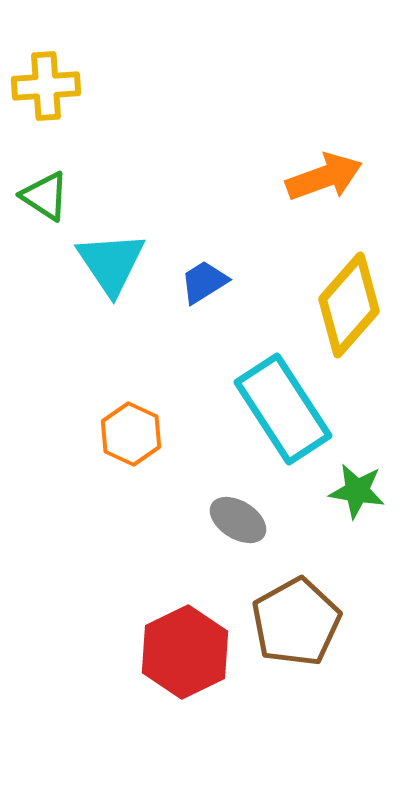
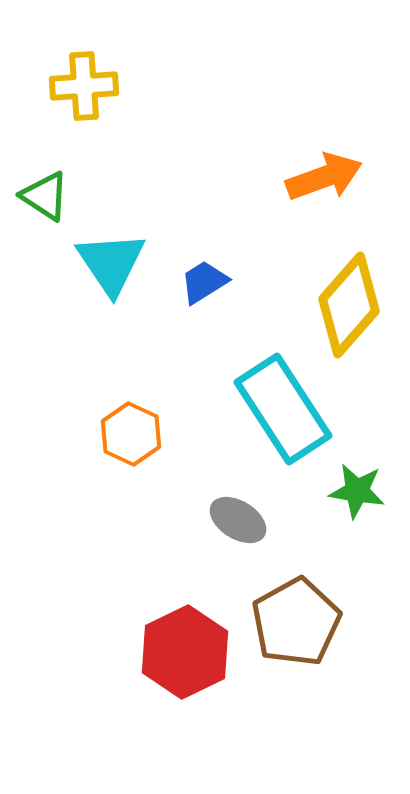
yellow cross: moved 38 px right
